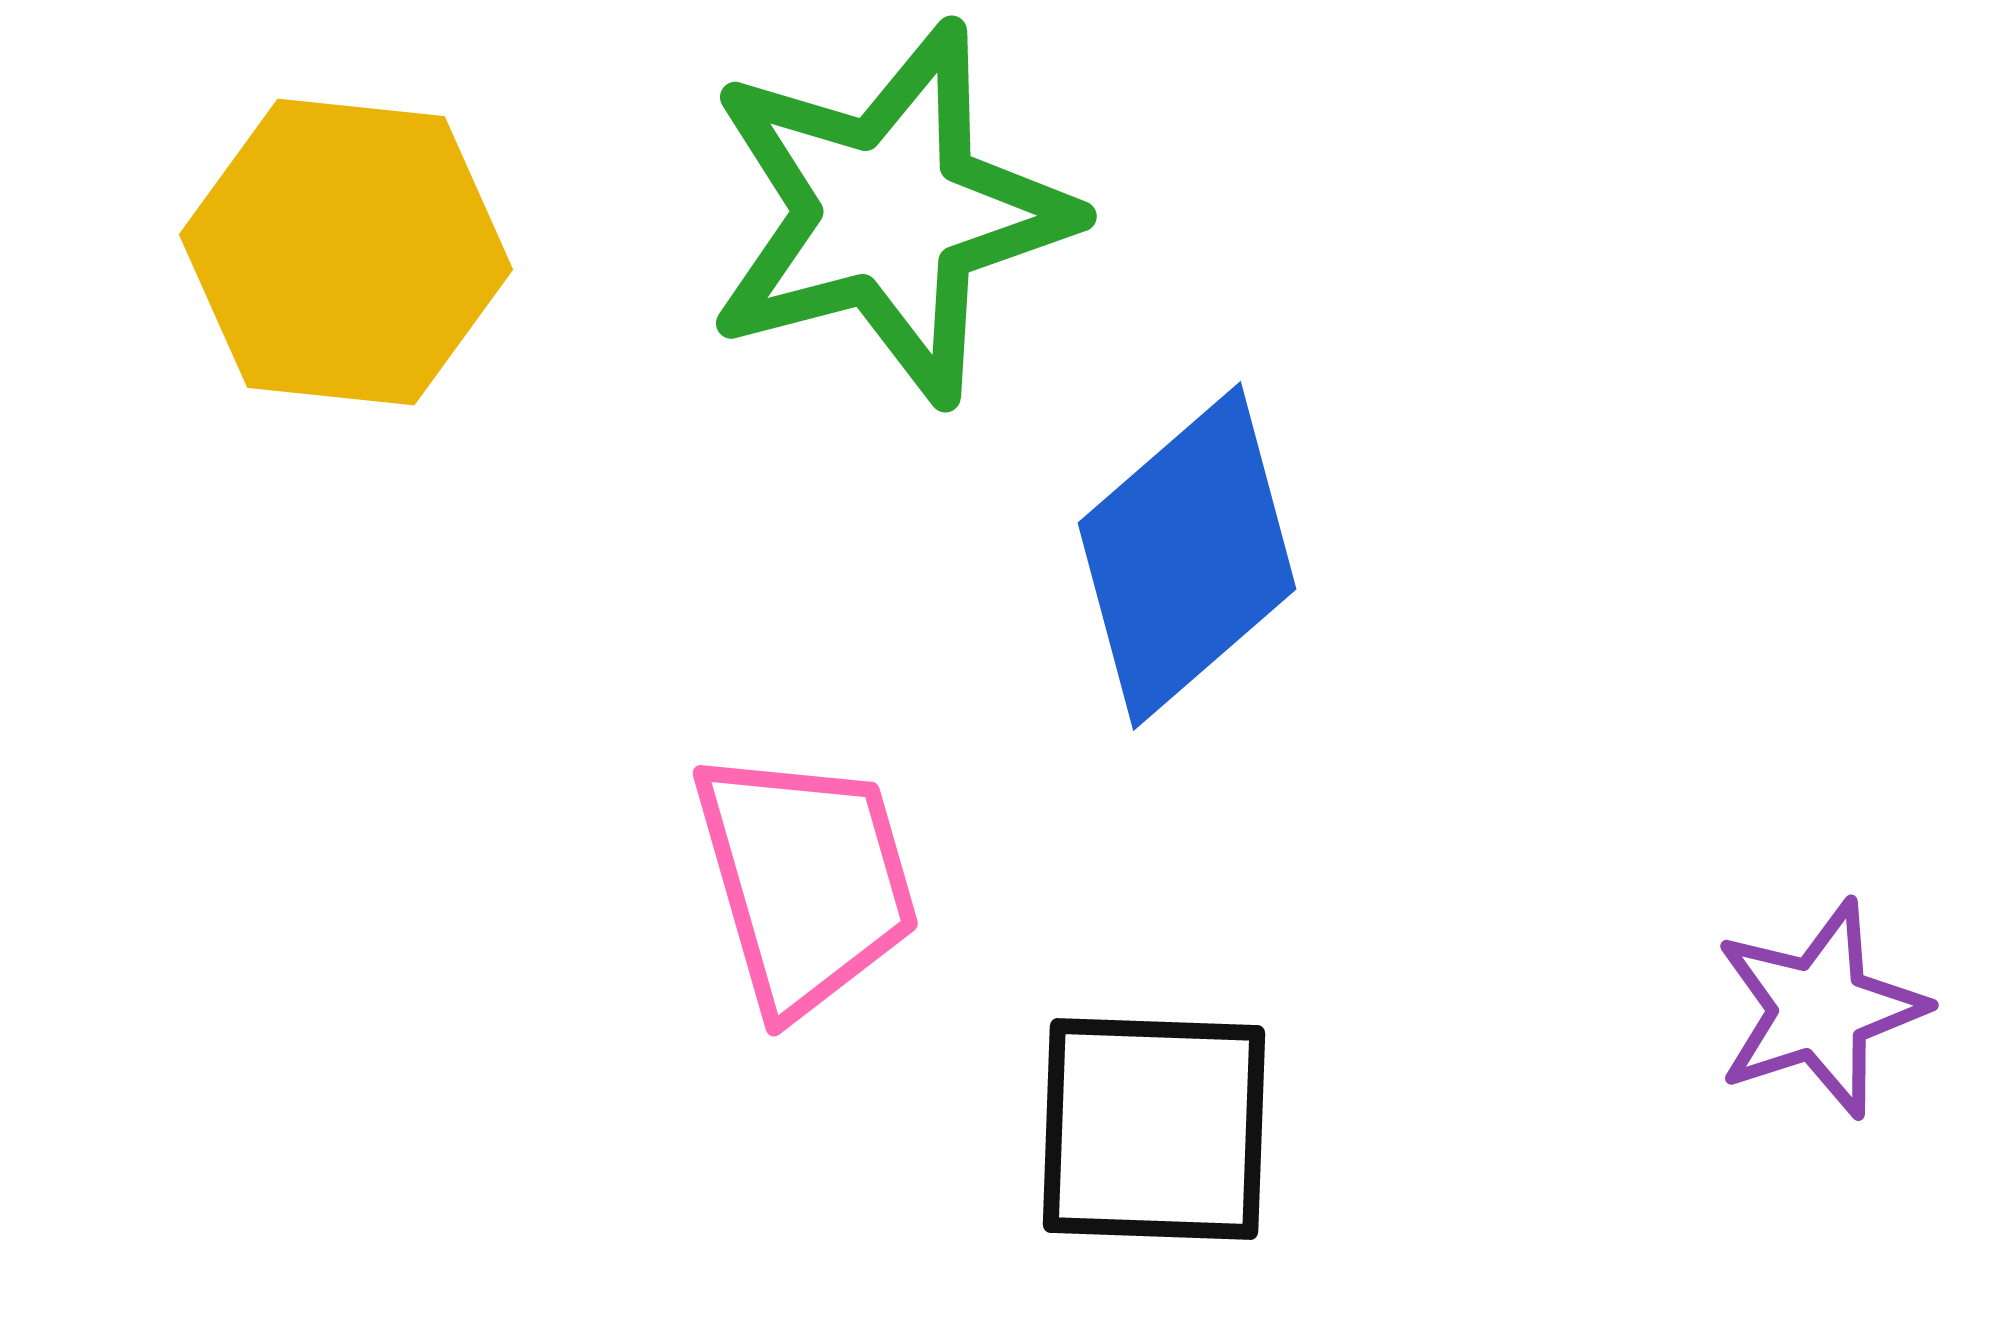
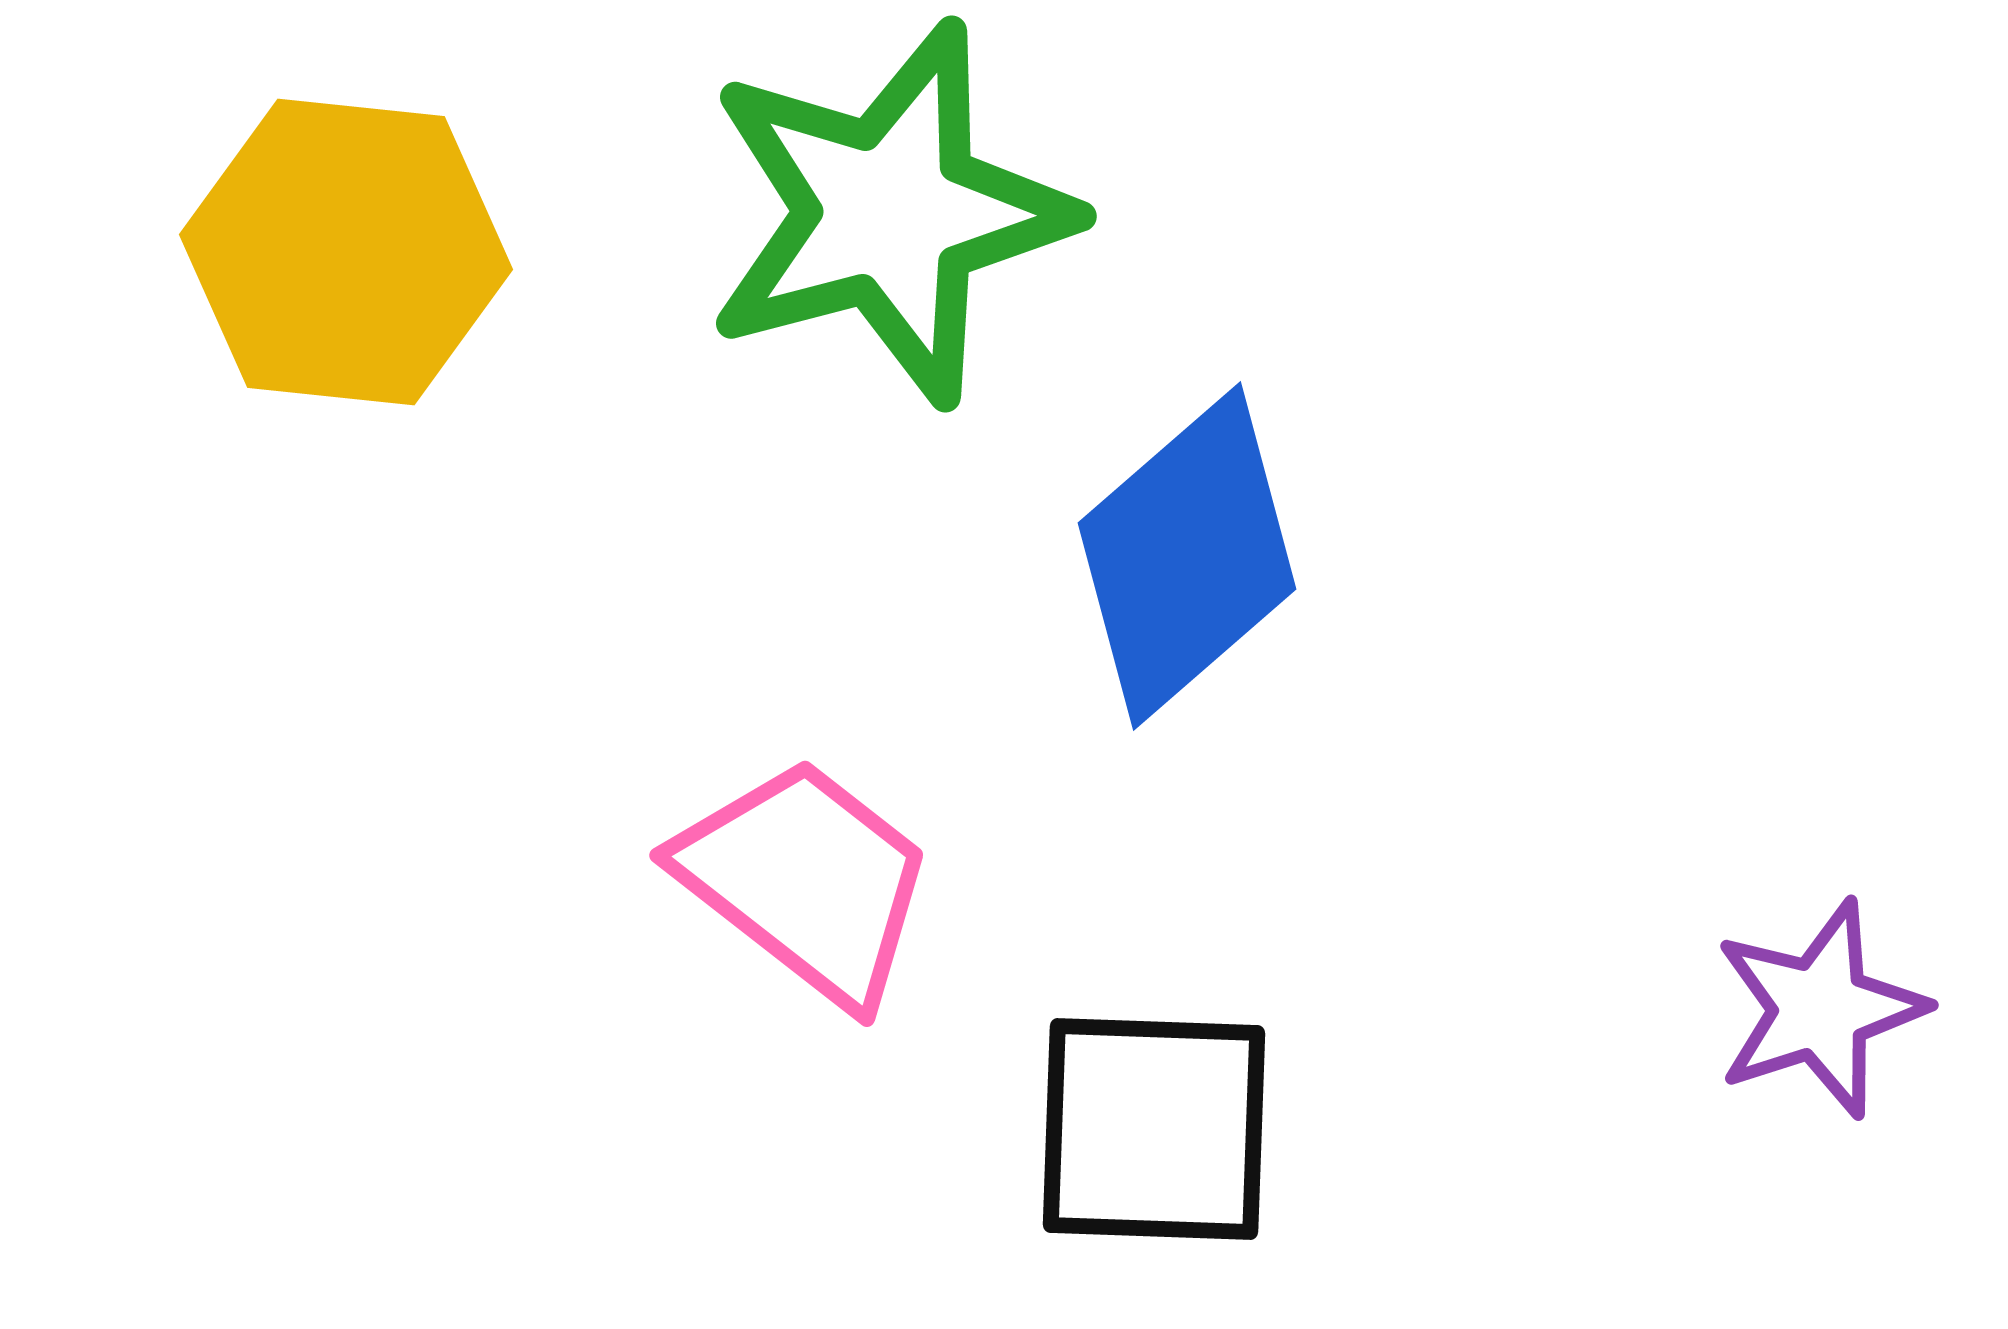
pink trapezoid: rotated 36 degrees counterclockwise
